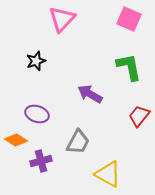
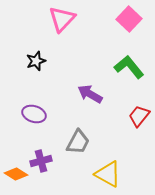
pink square: rotated 20 degrees clockwise
green L-shape: rotated 28 degrees counterclockwise
purple ellipse: moved 3 px left
orange diamond: moved 34 px down
